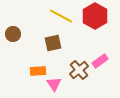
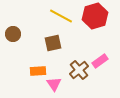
red hexagon: rotated 15 degrees clockwise
